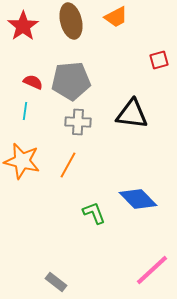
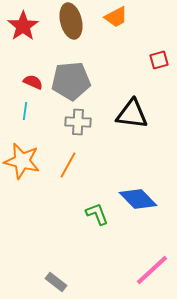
green L-shape: moved 3 px right, 1 px down
